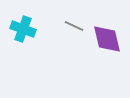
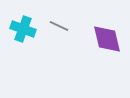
gray line: moved 15 px left
